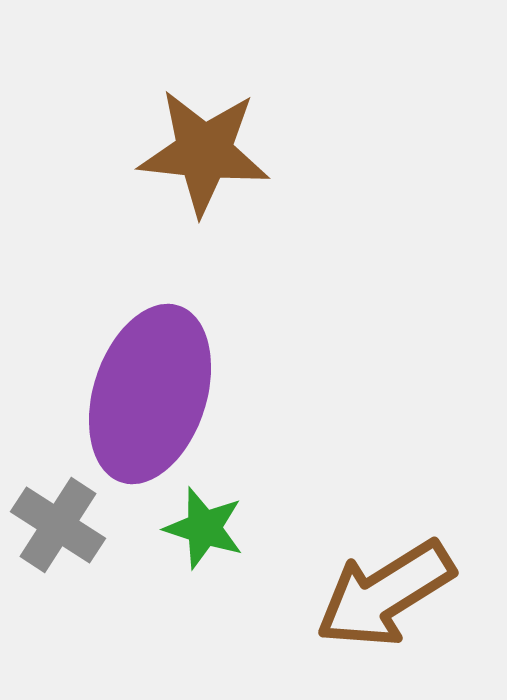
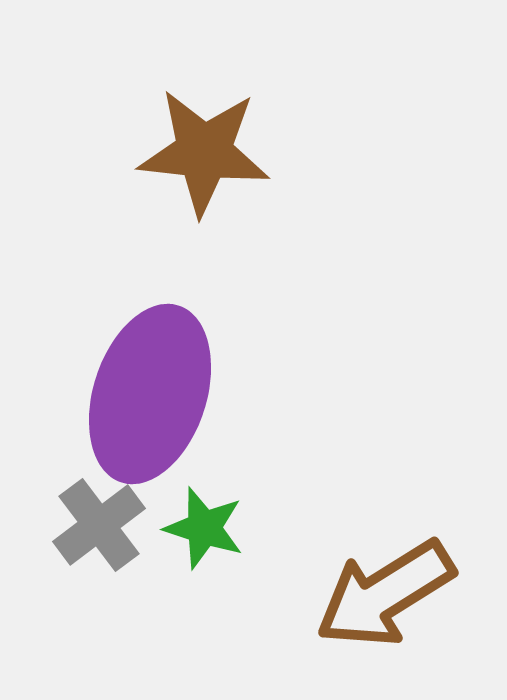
gray cross: moved 41 px right; rotated 20 degrees clockwise
